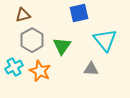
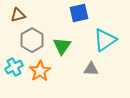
brown triangle: moved 5 px left
cyan triangle: rotated 35 degrees clockwise
orange star: rotated 15 degrees clockwise
